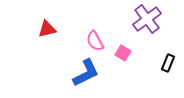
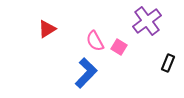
purple cross: moved 2 px down
red triangle: rotated 18 degrees counterclockwise
pink square: moved 4 px left, 6 px up
blue L-shape: rotated 20 degrees counterclockwise
